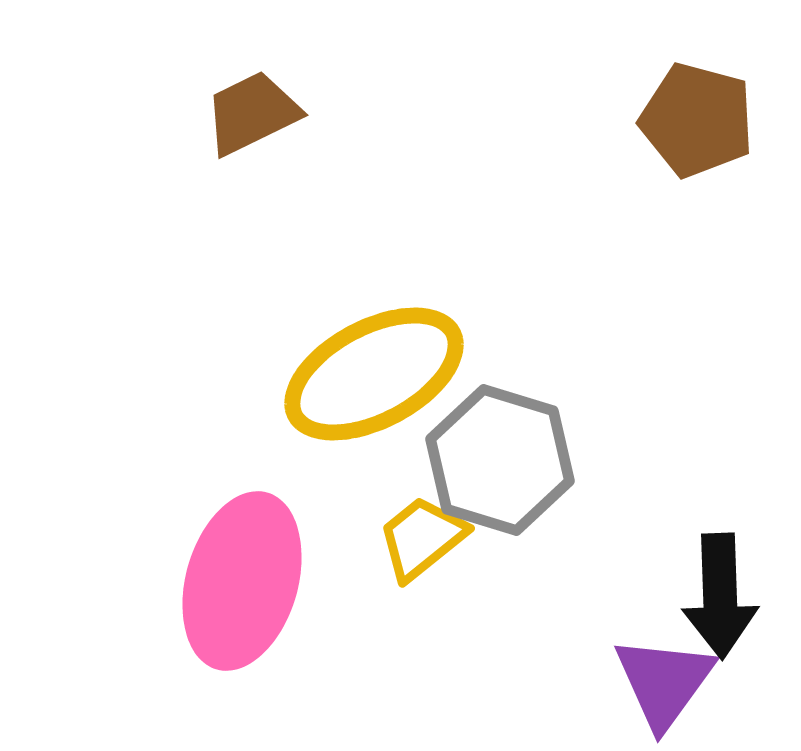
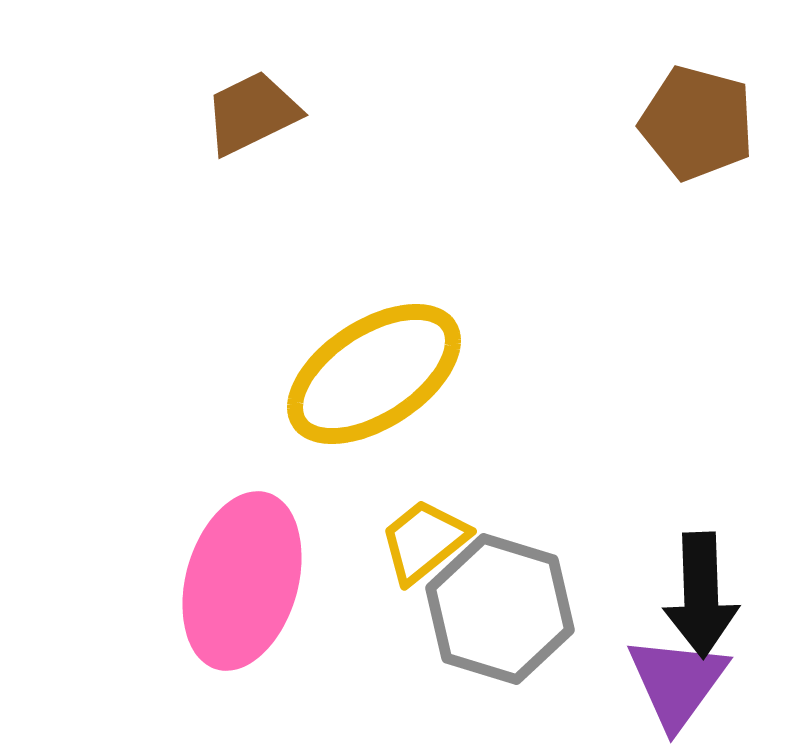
brown pentagon: moved 3 px down
yellow ellipse: rotated 5 degrees counterclockwise
gray hexagon: moved 149 px down
yellow trapezoid: moved 2 px right, 3 px down
black arrow: moved 19 px left, 1 px up
purple triangle: moved 13 px right
